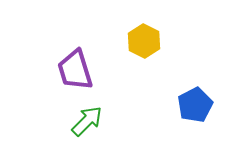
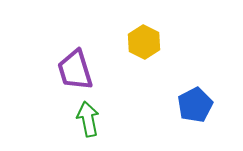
yellow hexagon: moved 1 px down
green arrow: moved 1 px right, 2 px up; rotated 56 degrees counterclockwise
